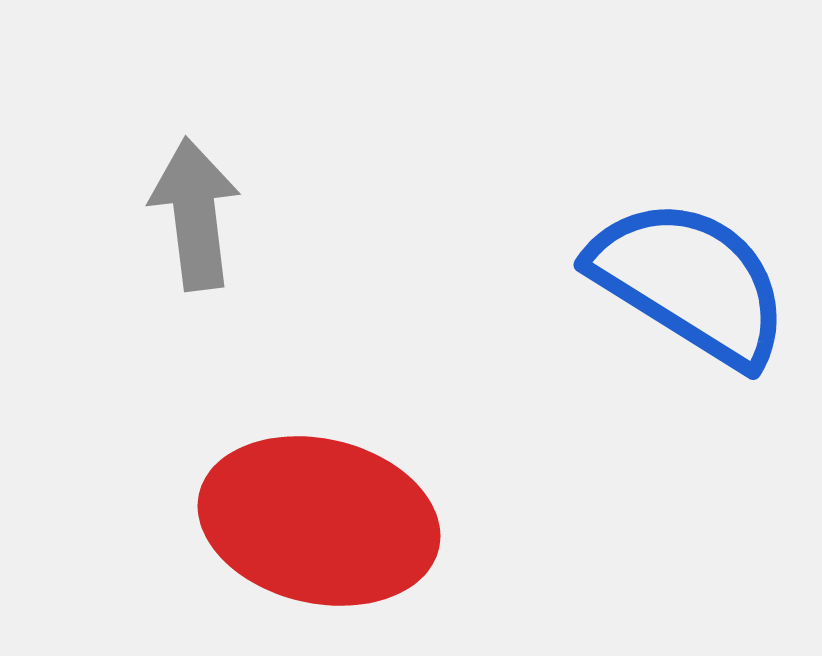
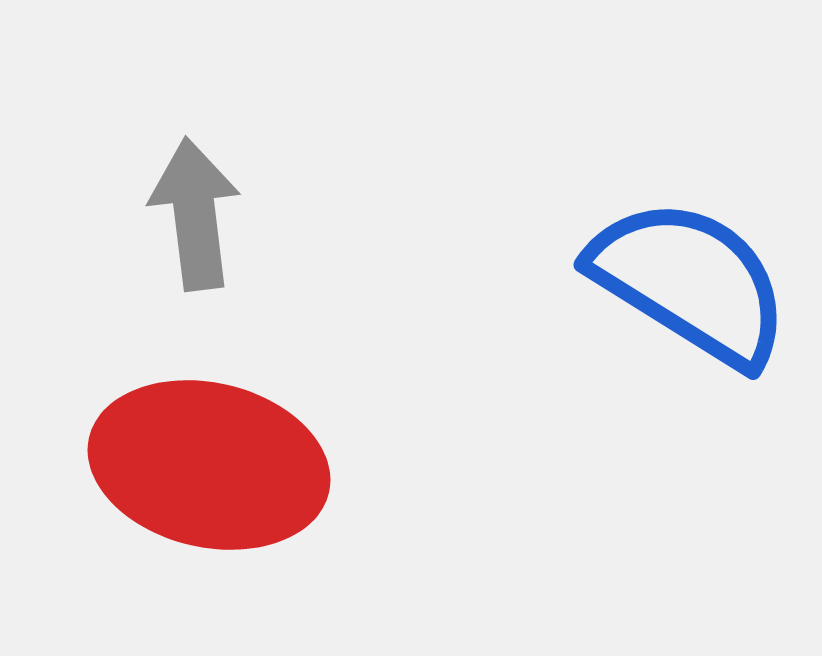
red ellipse: moved 110 px left, 56 px up
